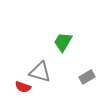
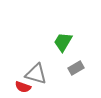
gray triangle: moved 4 px left, 2 px down
gray rectangle: moved 11 px left, 9 px up
